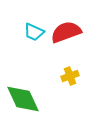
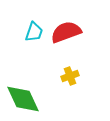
cyan trapezoid: rotated 95 degrees counterclockwise
